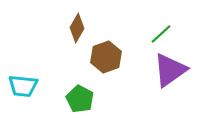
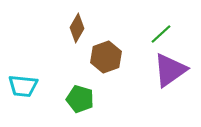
green pentagon: rotated 12 degrees counterclockwise
